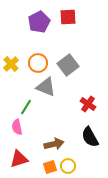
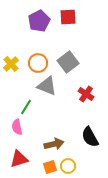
purple pentagon: moved 1 px up
gray square: moved 3 px up
gray triangle: moved 1 px right, 1 px up
red cross: moved 2 px left, 10 px up
